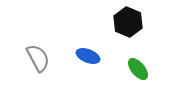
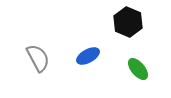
blue ellipse: rotated 50 degrees counterclockwise
